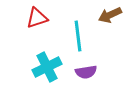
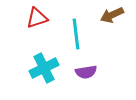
brown arrow: moved 2 px right
cyan line: moved 2 px left, 2 px up
cyan cross: moved 3 px left, 1 px down
